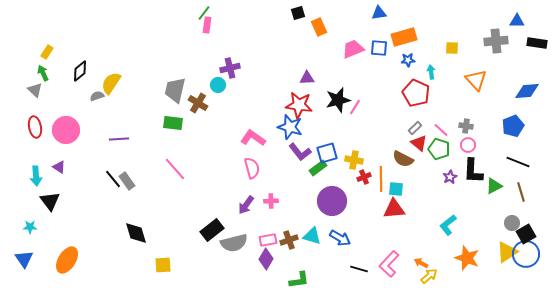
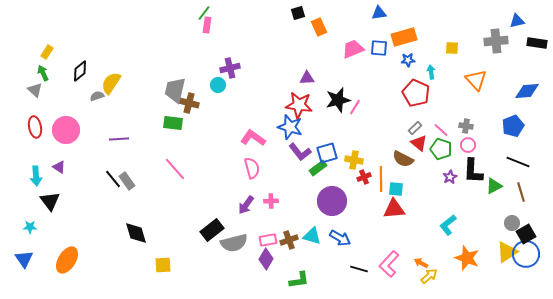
blue triangle at (517, 21): rotated 14 degrees counterclockwise
brown cross at (198, 103): moved 9 px left; rotated 18 degrees counterclockwise
green pentagon at (439, 149): moved 2 px right
